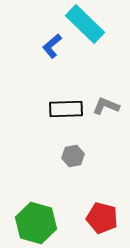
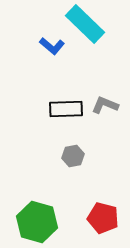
blue L-shape: rotated 100 degrees counterclockwise
gray L-shape: moved 1 px left, 1 px up
red pentagon: moved 1 px right
green hexagon: moved 1 px right, 1 px up
